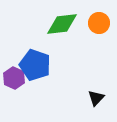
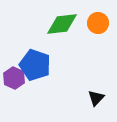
orange circle: moved 1 px left
